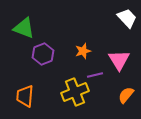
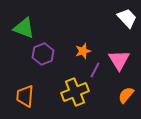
purple line: moved 5 px up; rotated 49 degrees counterclockwise
